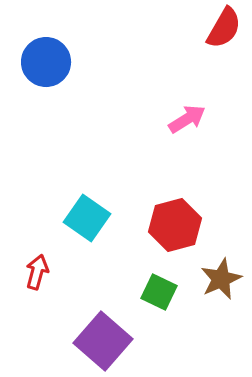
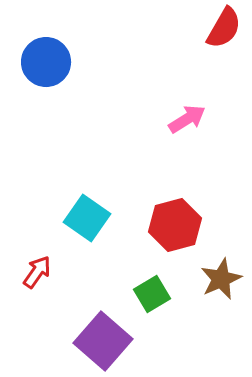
red arrow: rotated 20 degrees clockwise
green square: moved 7 px left, 2 px down; rotated 33 degrees clockwise
